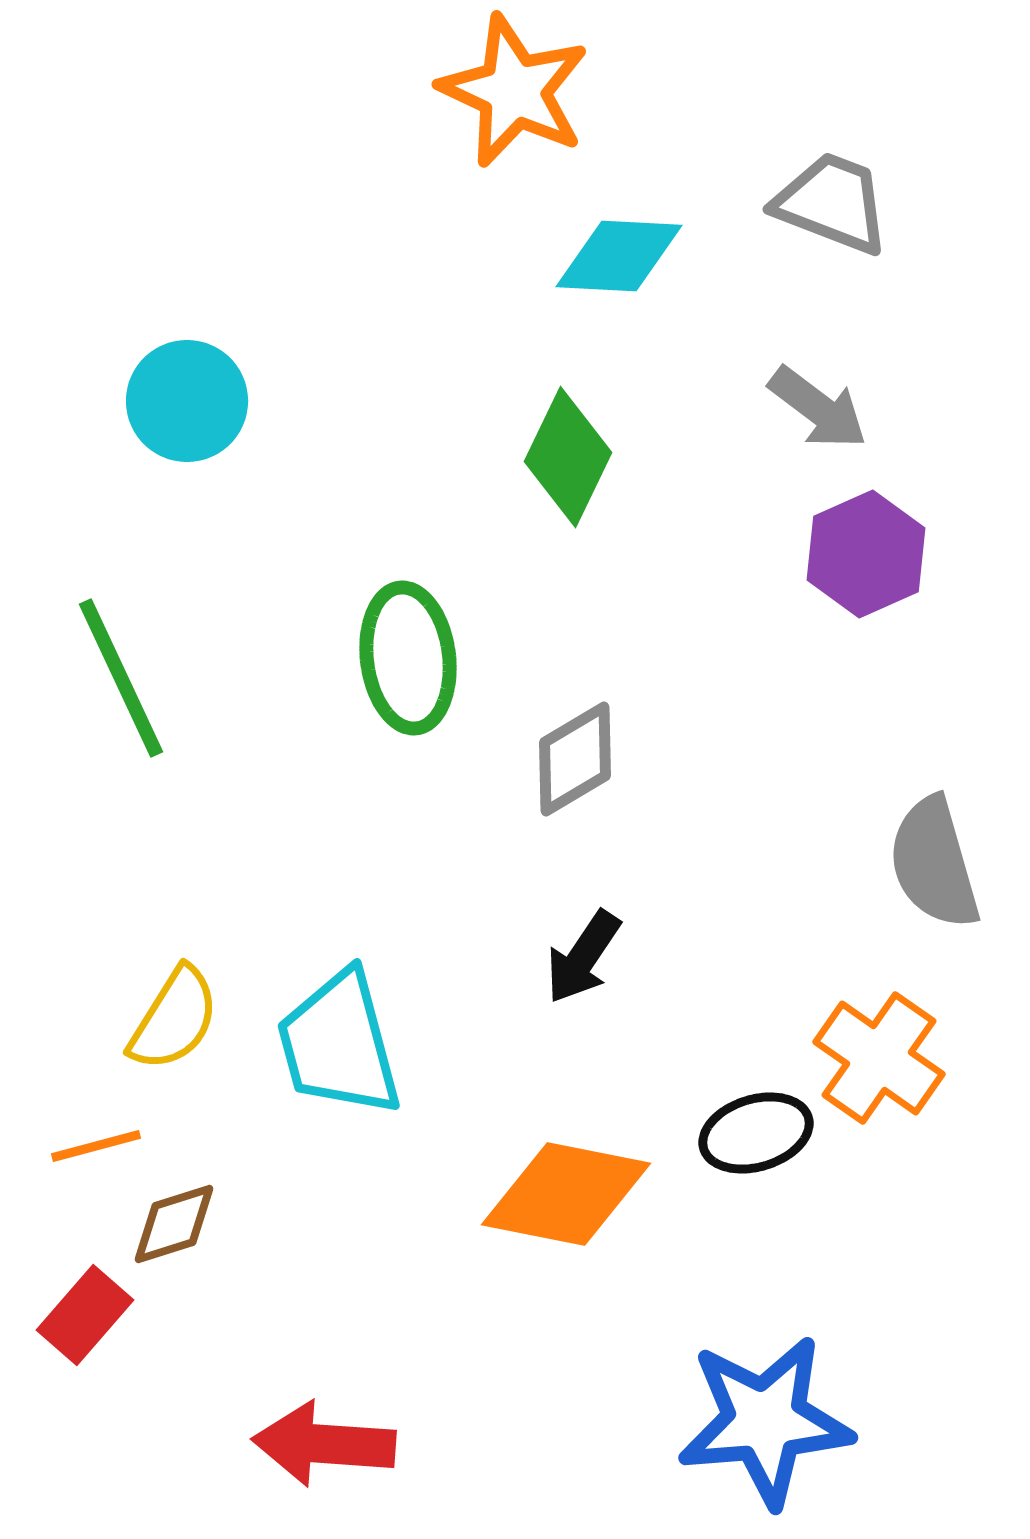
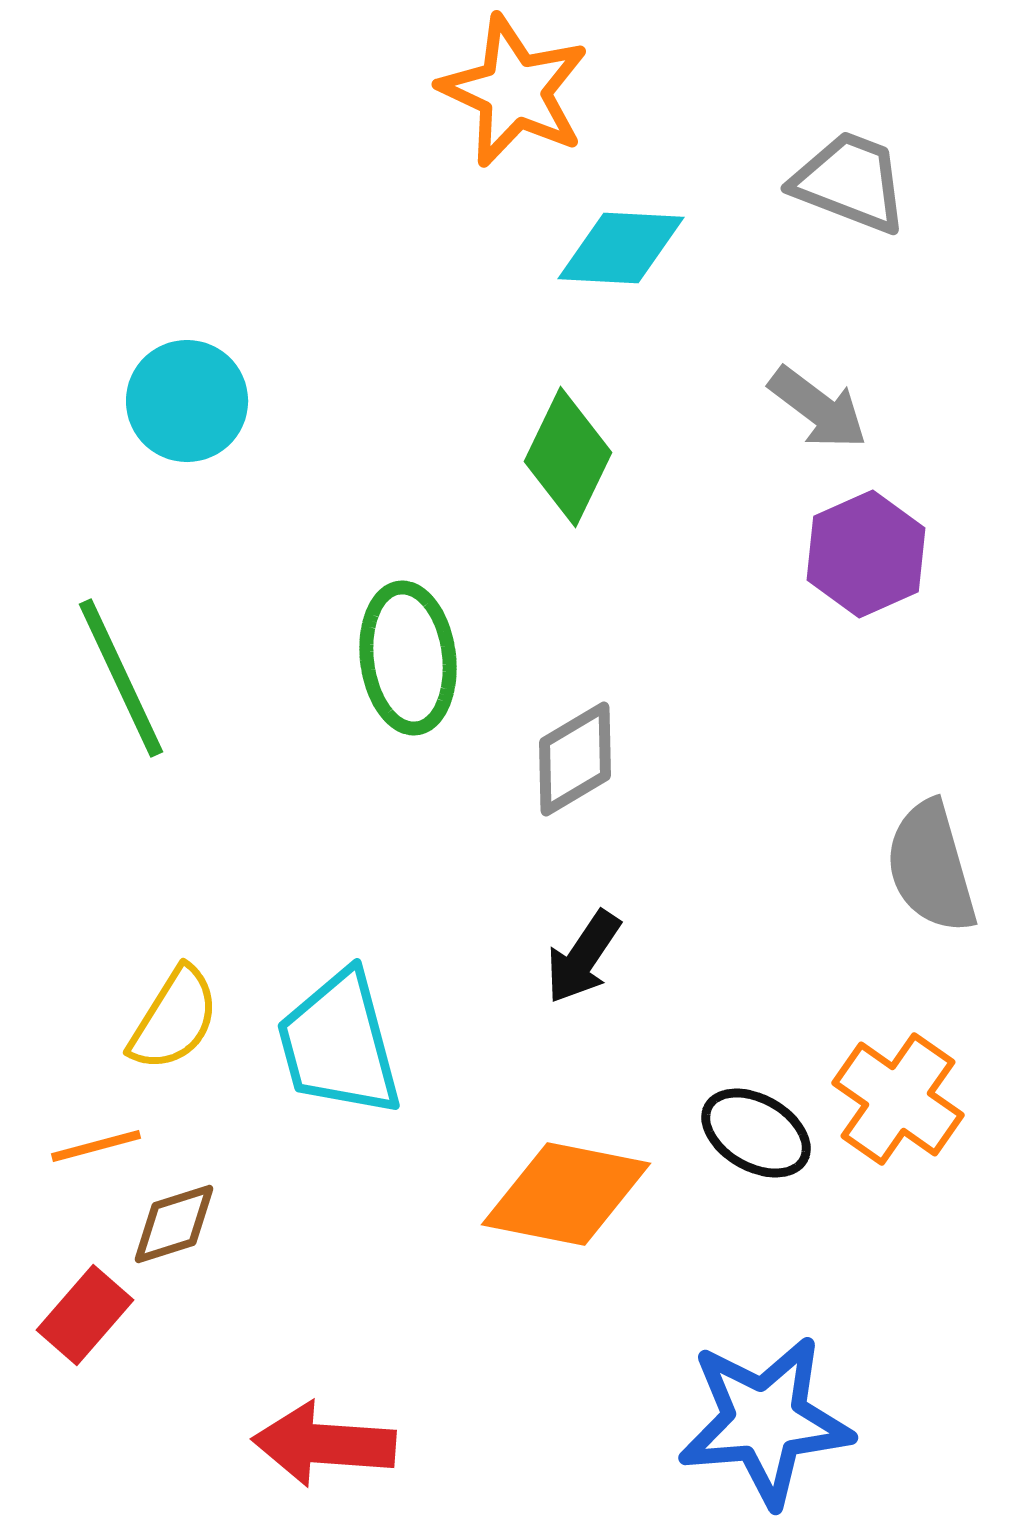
gray trapezoid: moved 18 px right, 21 px up
cyan diamond: moved 2 px right, 8 px up
gray semicircle: moved 3 px left, 4 px down
orange cross: moved 19 px right, 41 px down
black ellipse: rotated 47 degrees clockwise
